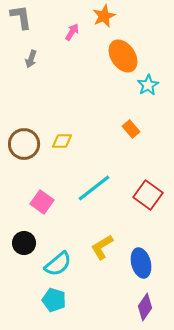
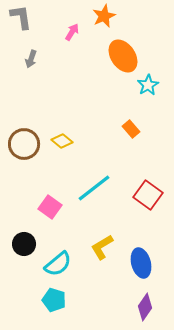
yellow diamond: rotated 40 degrees clockwise
pink square: moved 8 px right, 5 px down
black circle: moved 1 px down
